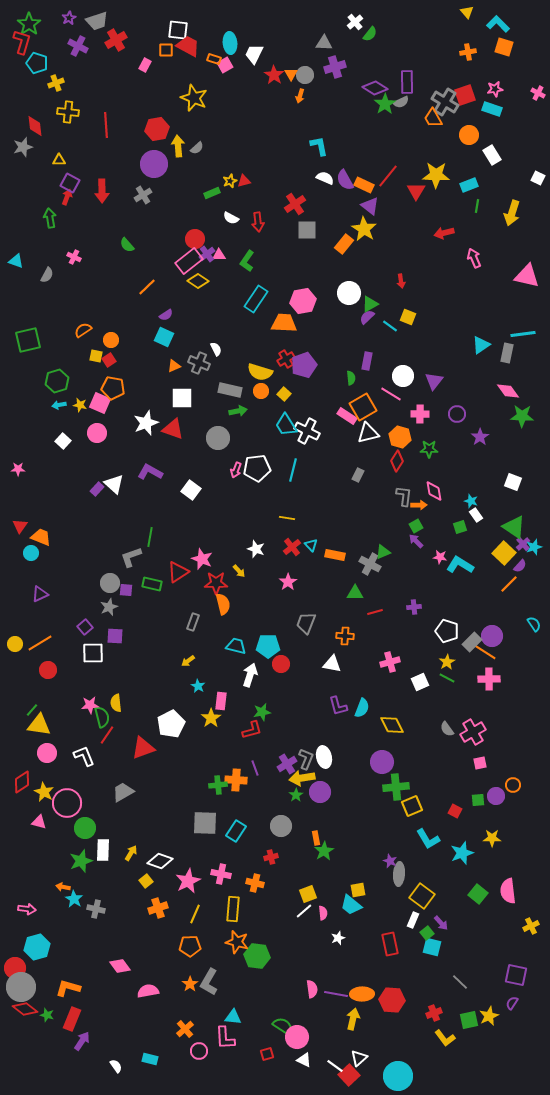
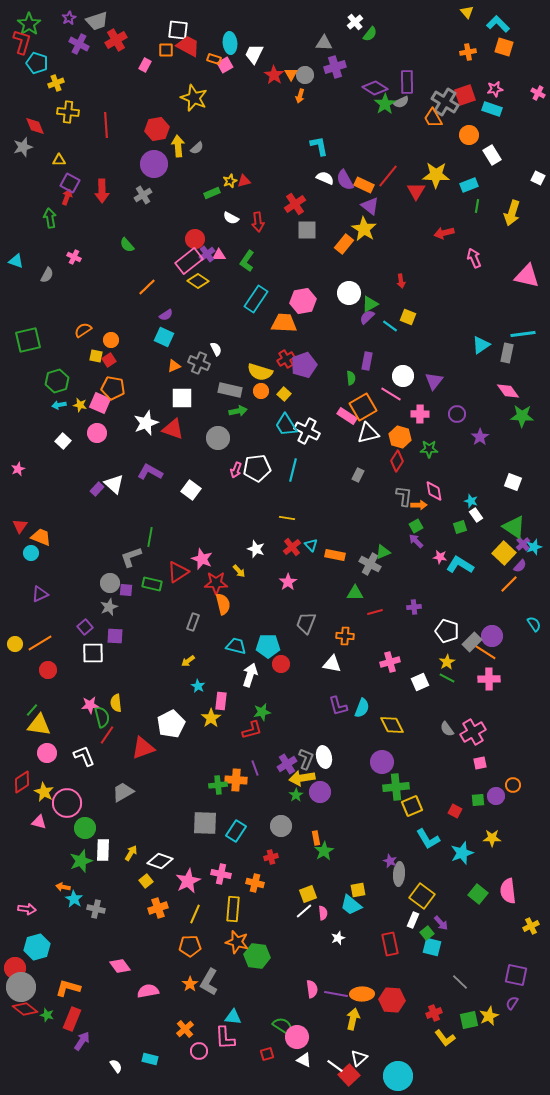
purple cross at (78, 46): moved 1 px right, 2 px up
red diamond at (35, 126): rotated 15 degrees counterclockwise
pink star at (18, 469): rotated 24 degrees counterclockwise
